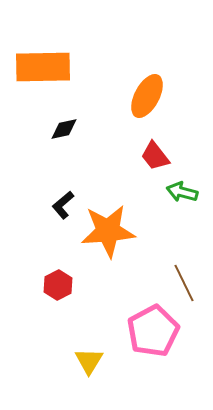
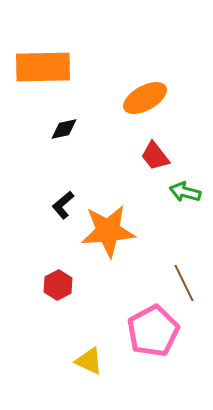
orange ellipse: moved 2 px left, 2 px down; rotated 33 degrees clockwise
green arrow: moved 3 px right
yellow triangle: rotated 36 degrees counterclockwise
